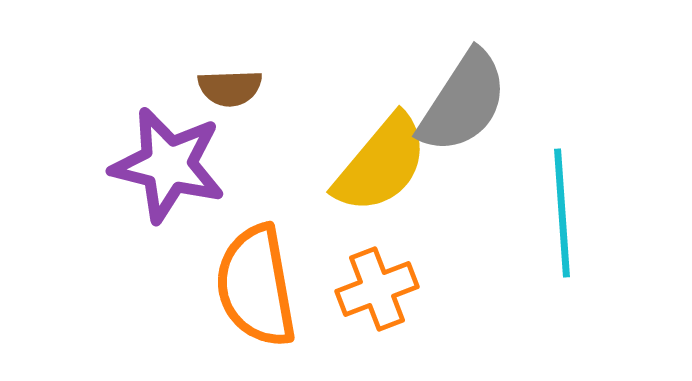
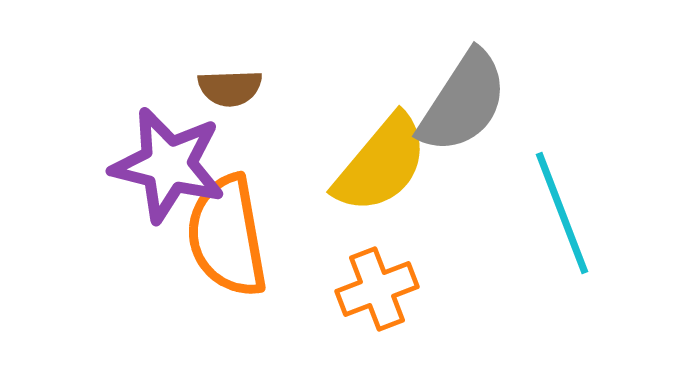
cyan line: rotated 17 degrees counterclockwise
orange semicircle: moved 29 px left, 50 px up
